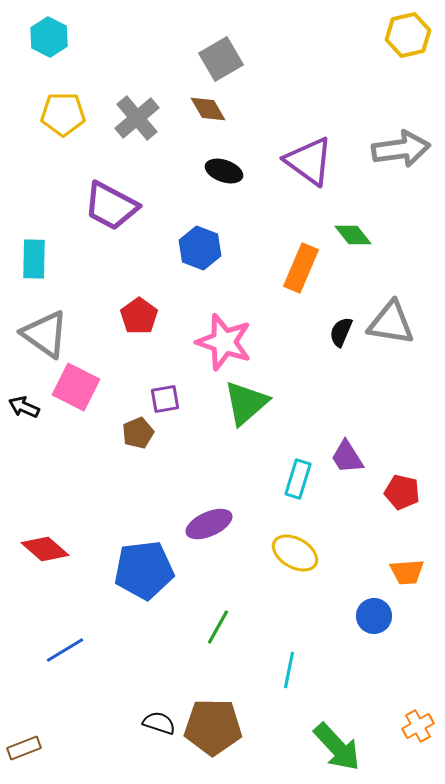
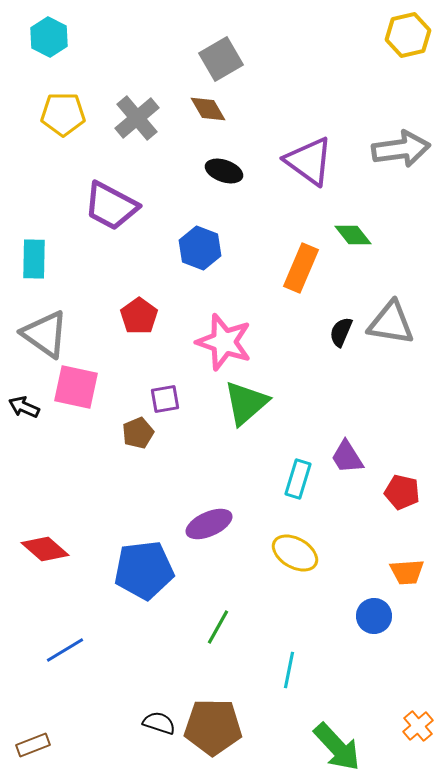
pink square at (76, 387): rotated 15 degrees counterclockwise
orange cross at (418, 726): rotated 12 degrees counterclockwise
brown rectangle at (24, 748): moved 9 px right, 3 px up
